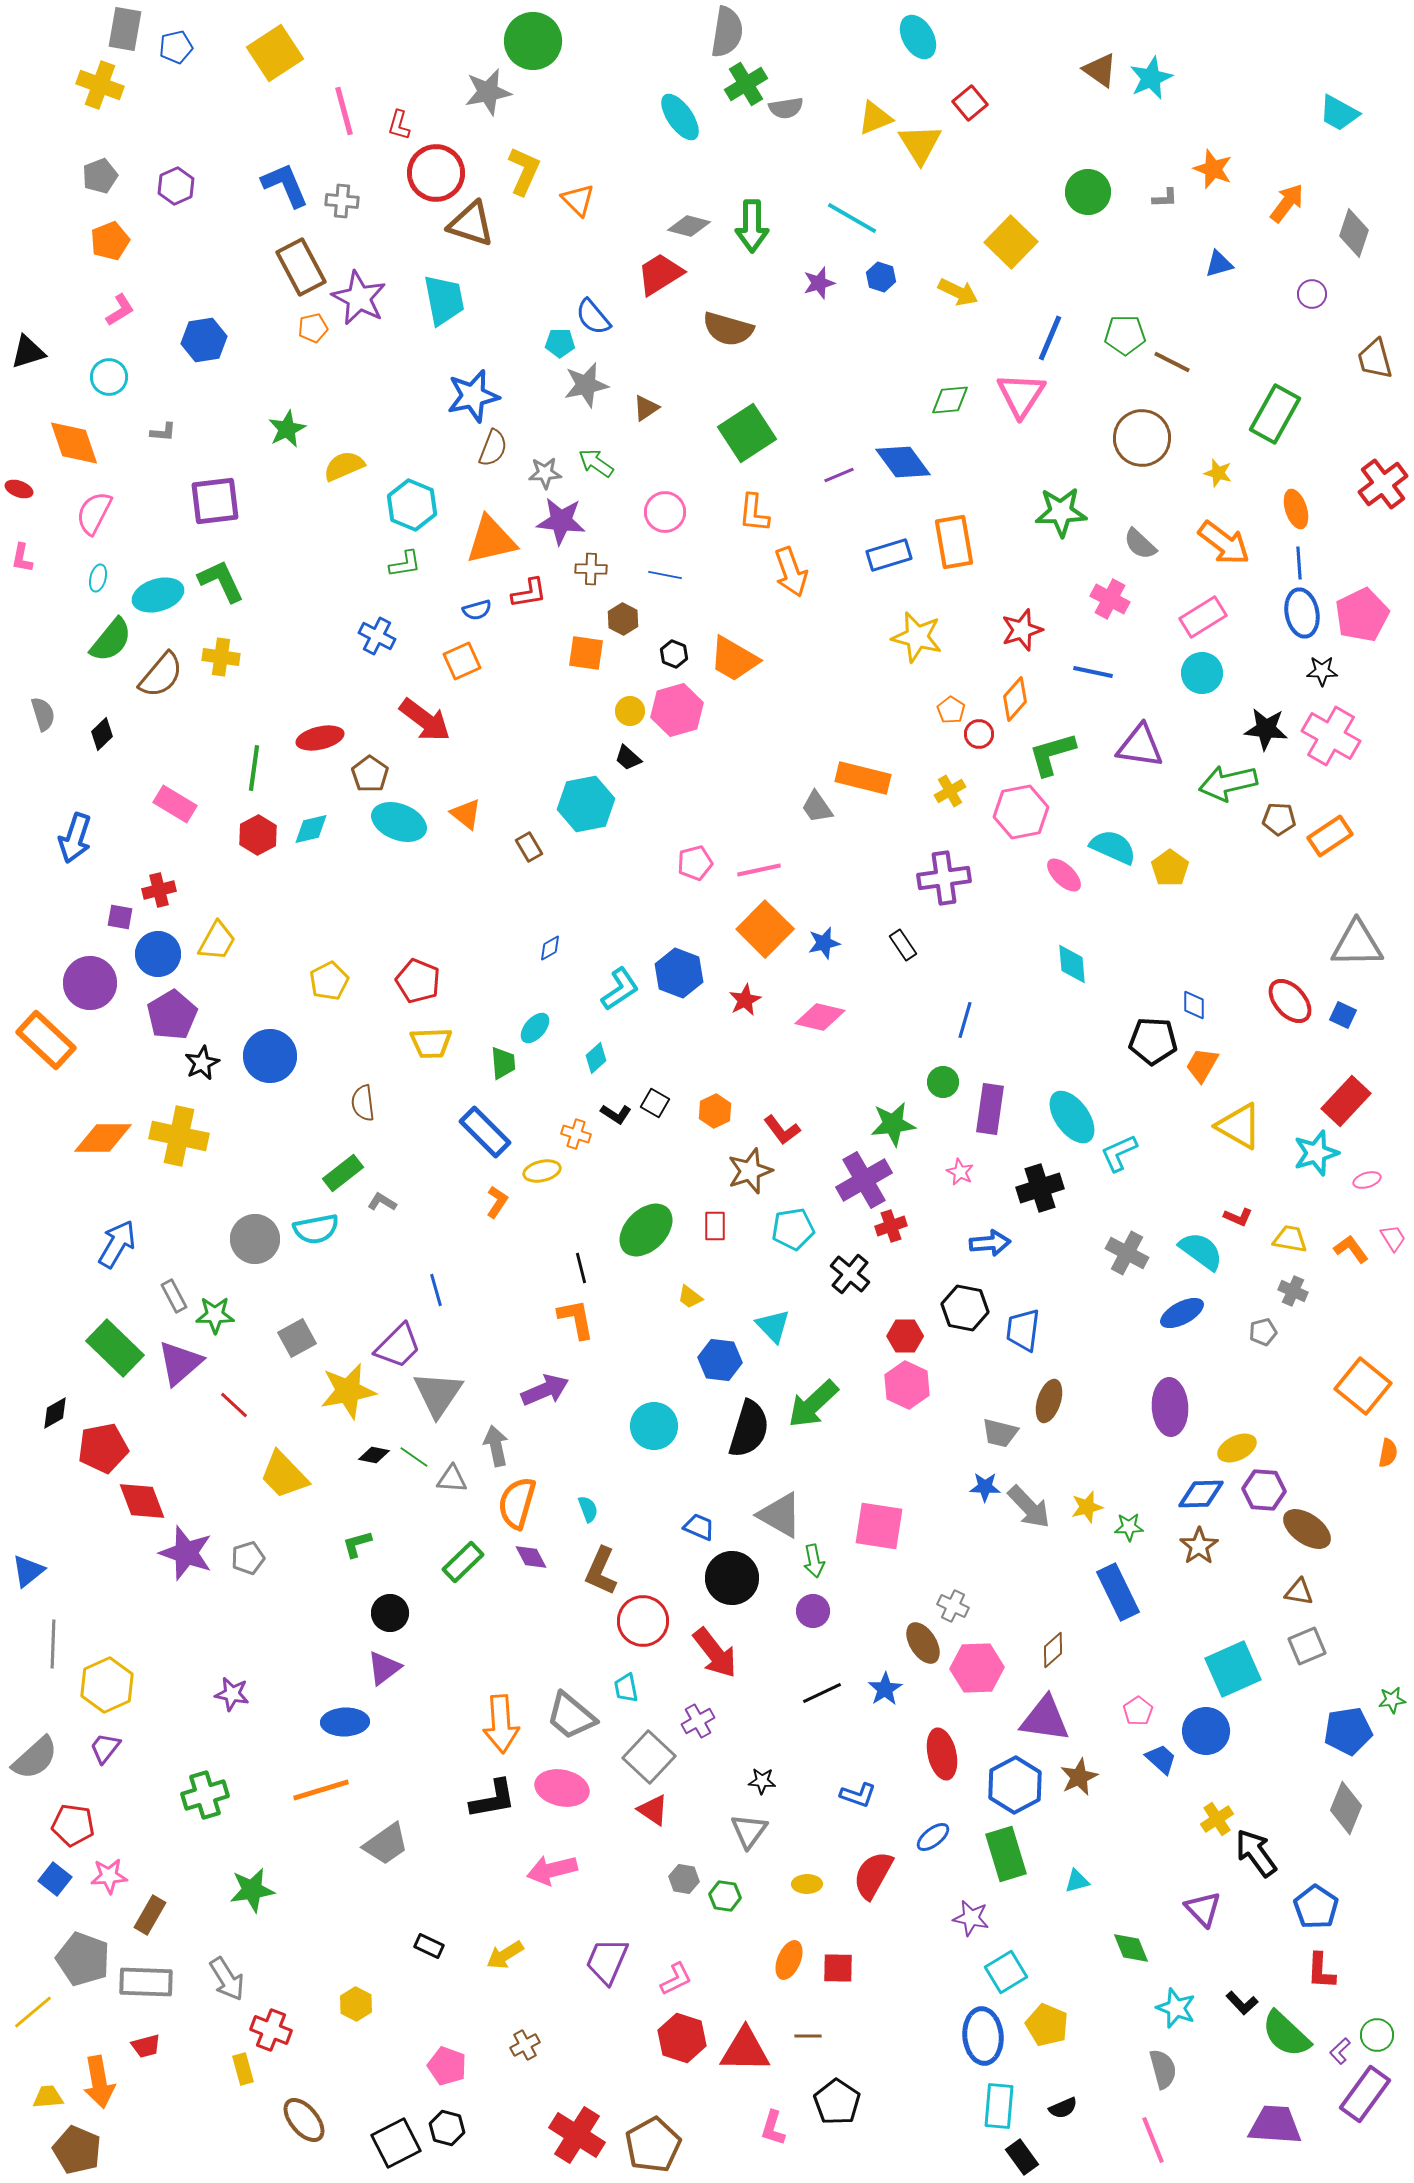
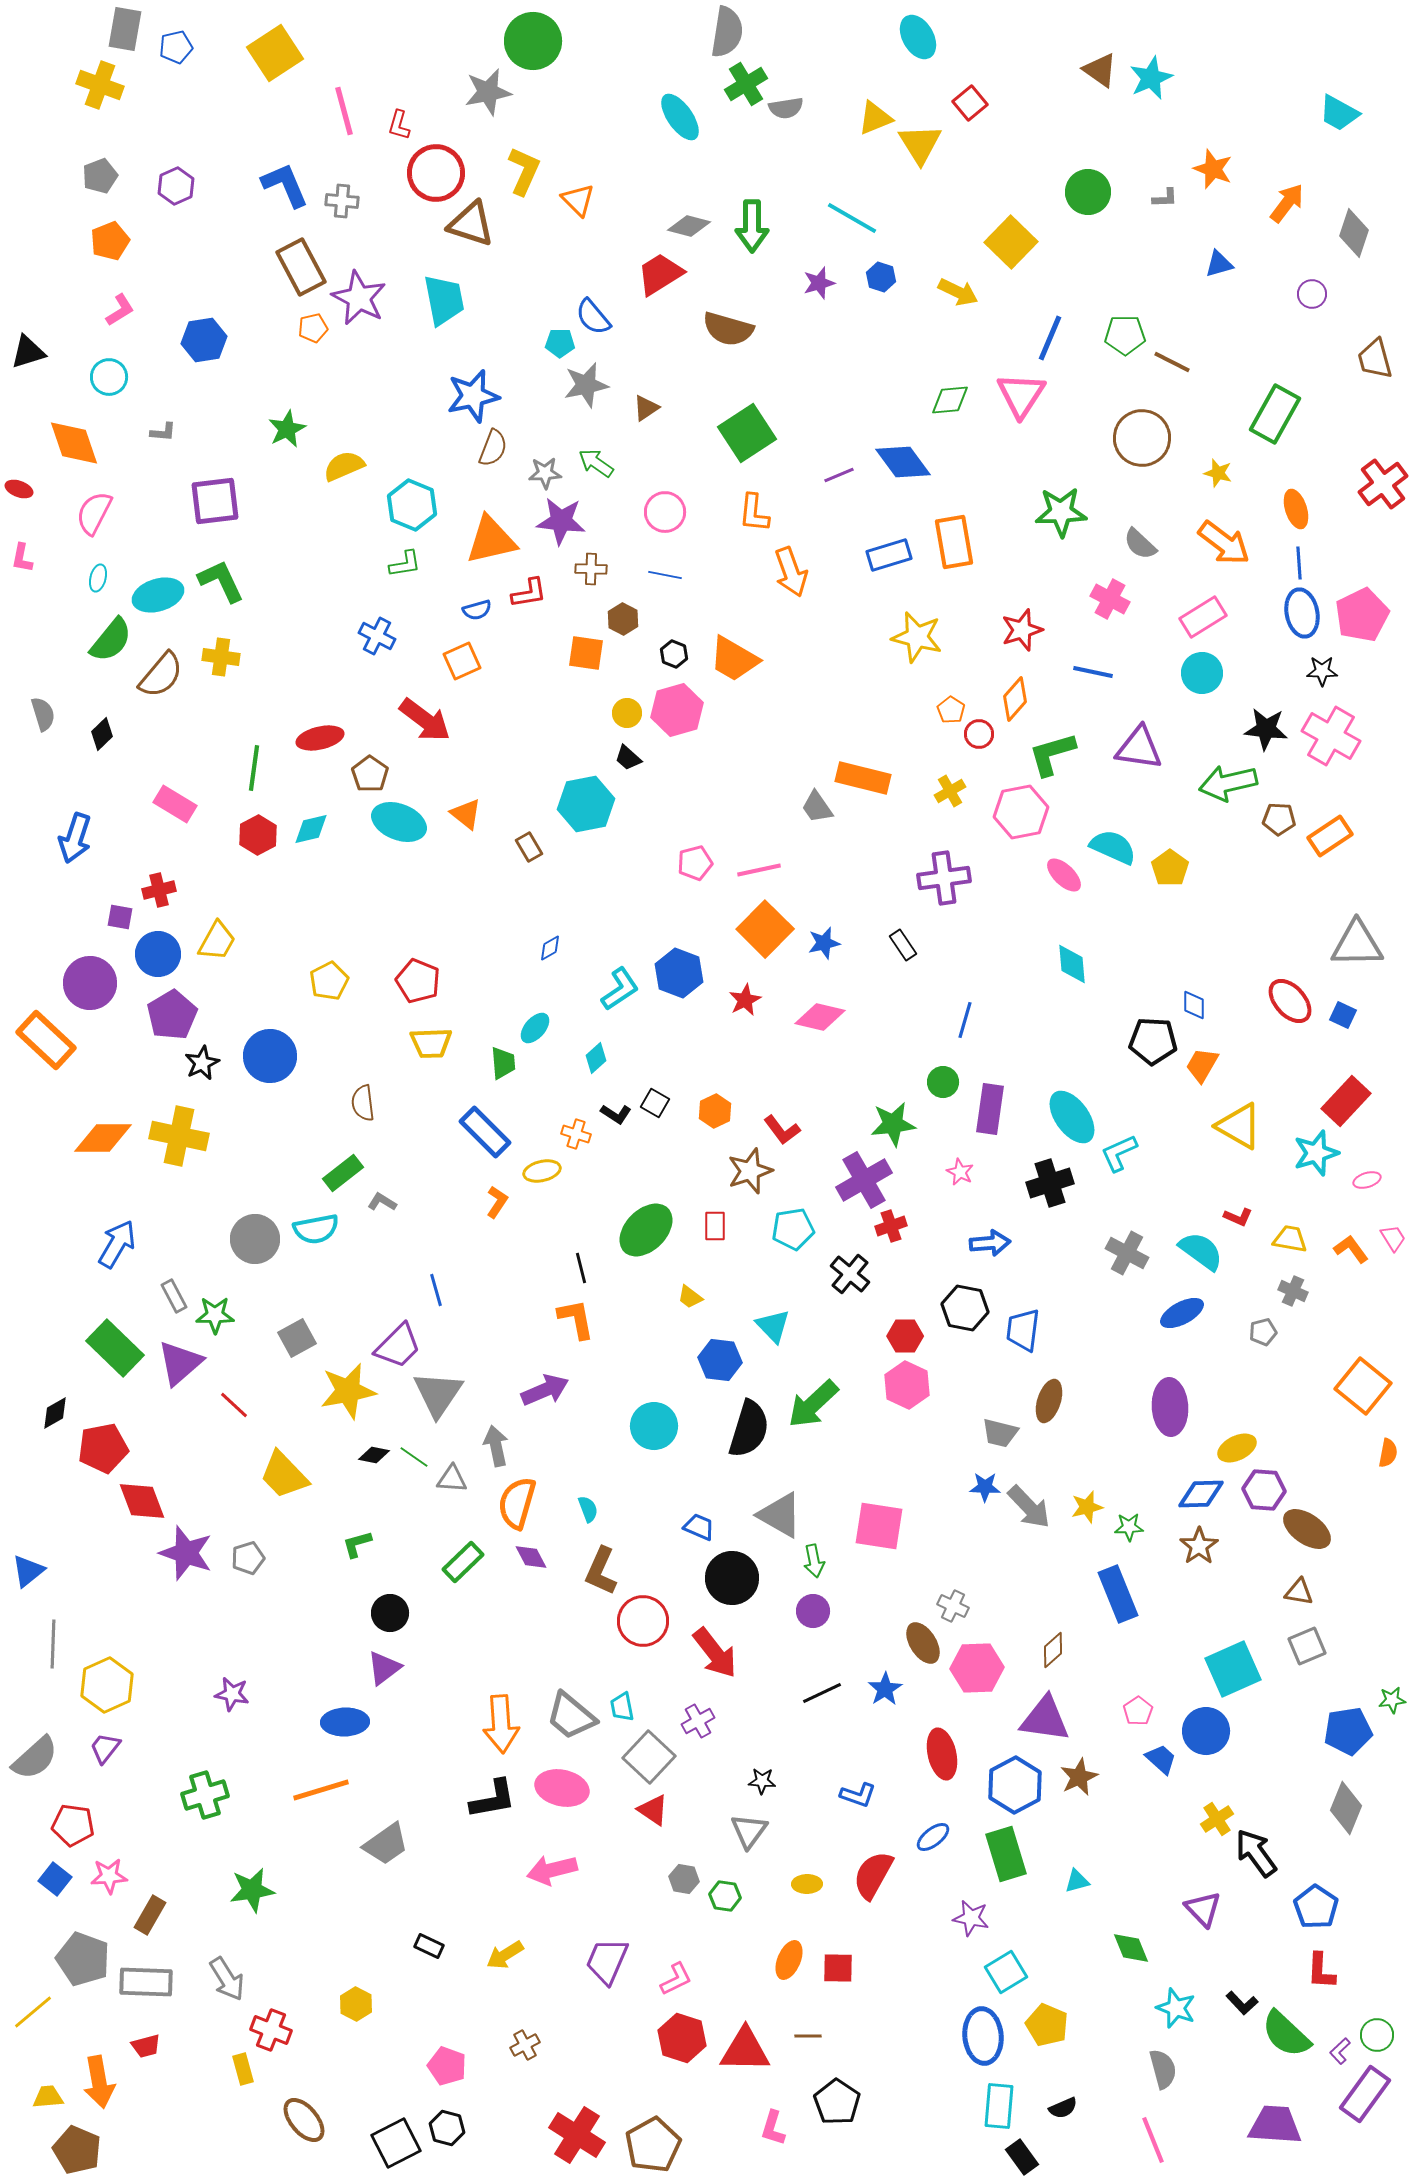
yellow circle at (630, 711): moved 3 px left, 2 px down
purple triangle at (1140, 746): moved 1 px left, 2 px down
black cross at (1040, 1188): moved 10 px right, 5 px up
blue rectangle at (1118, 1592): moved 2 px down; rotated 4 degrees clockwise
cyan trapezoid at (626, 1688): moved 4 px left, 19 px down
